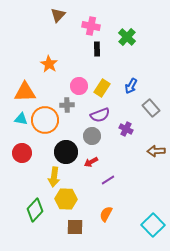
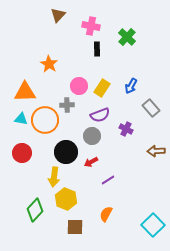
yellow hexagon: rotated 20 degrees clockwise
